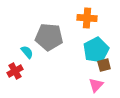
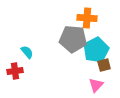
gray pentagon: moved 24 px right, 2 px down
red cross: rotated 21 degrees clockwise
